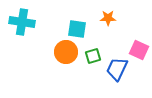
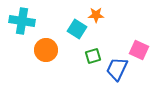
orange star: moved 12 px left, 3 px up
cyan cross: moved 1 px up
cyan square: rotated 24 degrees clockwise
orange circle: moved 20 px left, 2 px up
